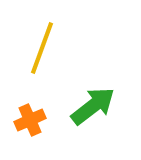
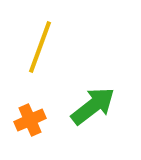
yellow line: moved 2 px left, 1 px up
